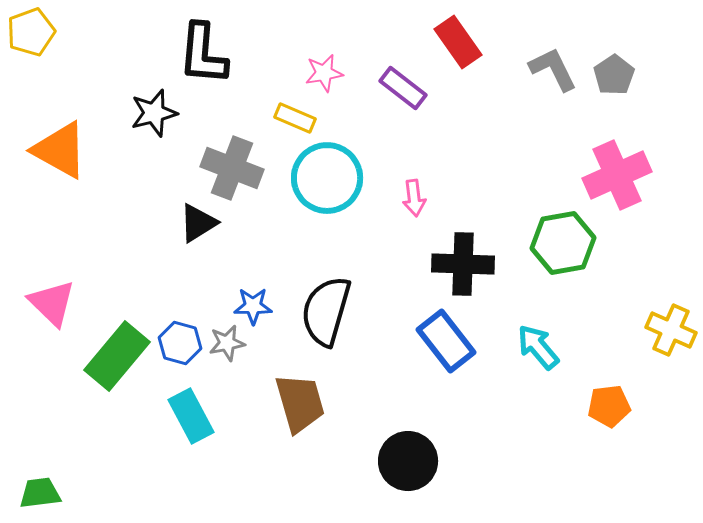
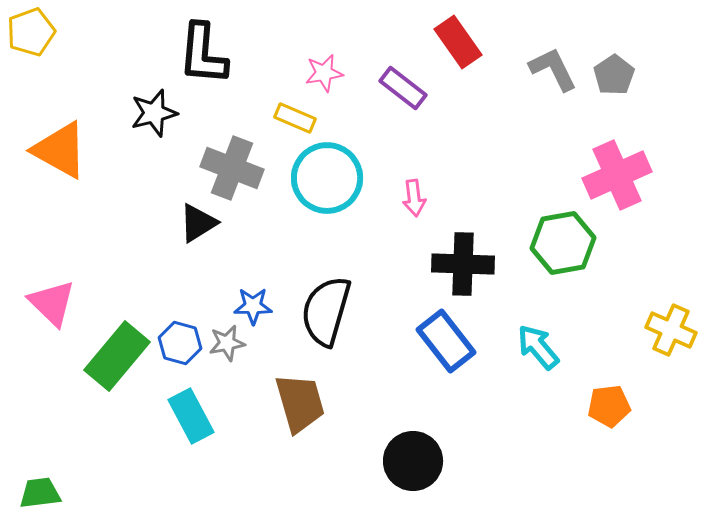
black circle: moved 5 px right
